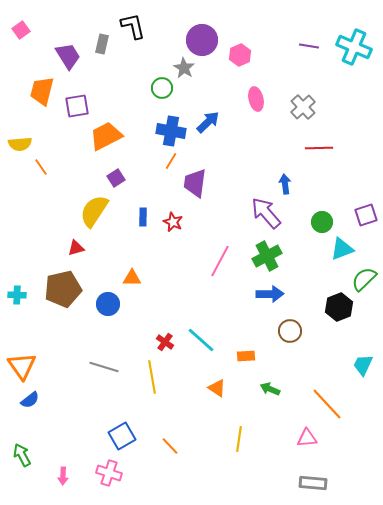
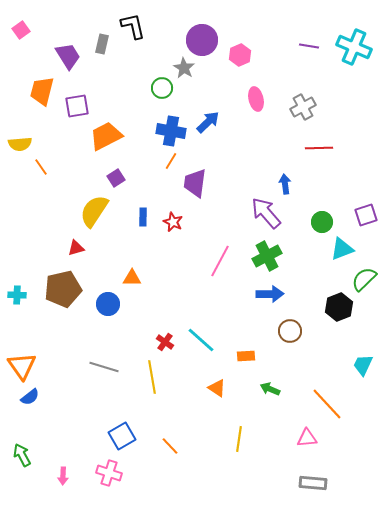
gray cross at (303, 107): rotated 15 degrees clockwise
blue semicircle at (30, 400): moved 3 px up
